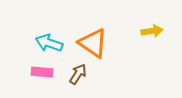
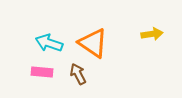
yellow arrow: moved 3 px down
brown arrow: rotated 60 degrees counterclockwise
